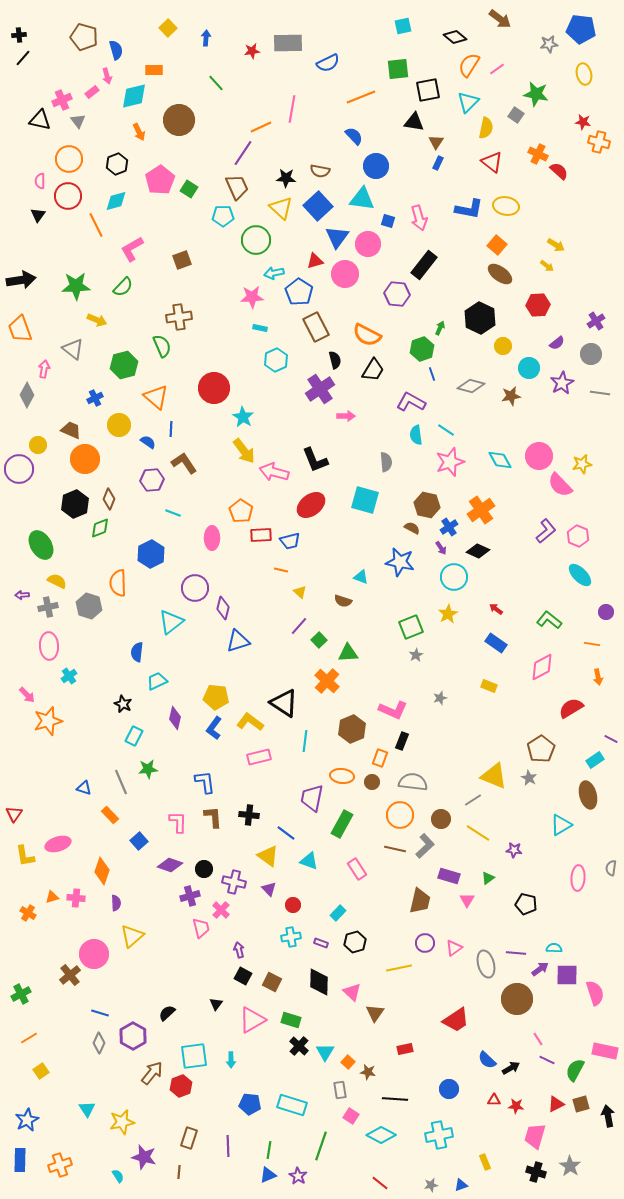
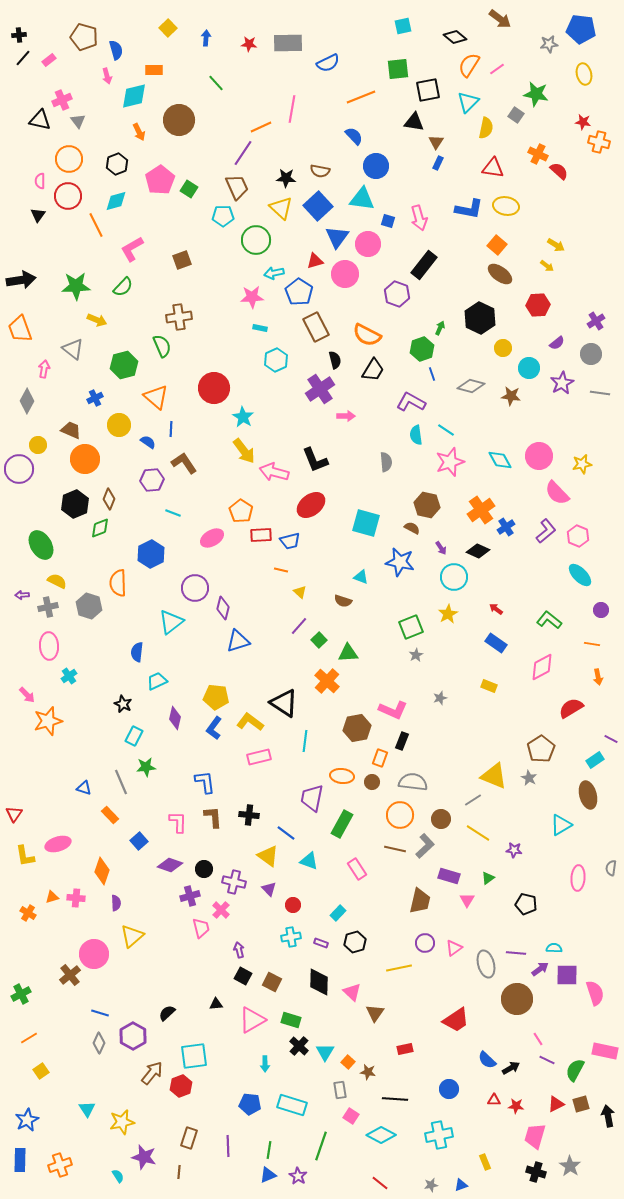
red star at (252, 51): moved 3 px left, 7 px up; rotated 14 degrees clockwise
pink rectangle at (92, 92): moved 43 px left, 32 px up
red triangle at (492, 162): moved 1 px right, 6 px down; rotated 30 degrees counterclockwise
purple hexagon at (397, 294): rotated 15 degrees clockwise
yellow circle at (503, 346): moved 2 px down
gray diamond at (27, 395): moved 6 px down
brown star at (511, 396): rotated 18 degrees clockwise
pink semicircle at (560, 485): moved 3 px left, 8 px down
cyan square at (365, 500): moved 1 px right, 23 px down
blue cross at (449, 527): moved 57 px right
pink ellipse at (212, 538): rotated 60 degrees clockwise
purple circle at (606, 612): moved 5 px left, 2 px up
brown hexagon at (352, 729): moved 5 px right, 1 px up; rotated 12 degrees clockwise
green star at (148, 769): moved 2 px left, 2 px up
black triangle at (216, 1004): rotated 48 degrees clockwise
cyan arrow at (231, 1060): moved 34 px right, 4 px down
